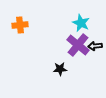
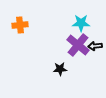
cyan star: rotated 24 degrees counterclockwise
